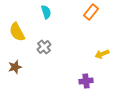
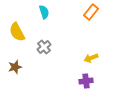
cyan semicircle: moved 2 px left
yellow arrow: moved 11 px left, 4 px down
